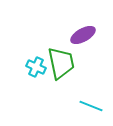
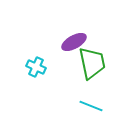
purple ellipse: moved 9 px left, 7 px down
green trapezoid: moved 31 px right
